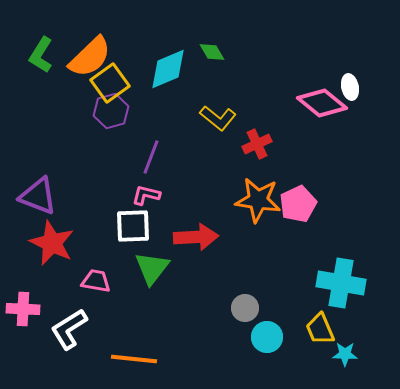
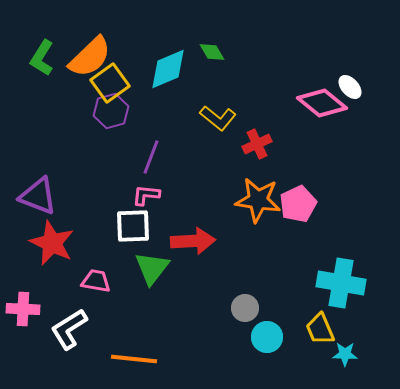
green L-shape: moved 1 px right, 3 px down
white ellipse: rotated 30 degrees counterclockwise
pink L-shape: rotated 8 degrees counterclockwise
red arrow: moved 3 px left, 4 px down
